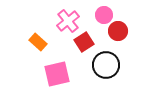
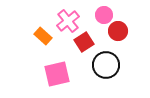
orange rectangle: moved 5 px right, 6 px up
